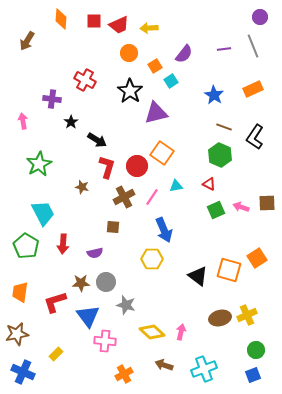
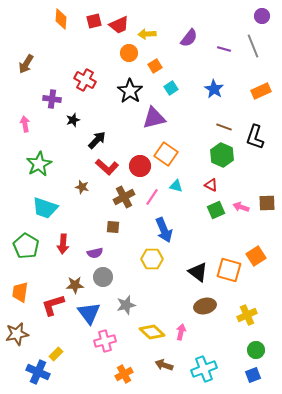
purple circle at (260, 17): moved 2 px right, 1 px up
red square at (94, 21): rotated 14 degrees counterclockwise
yellow arrow at (149, 28): moved 2 px left, 6 px down
brown arrow at (27, 41): moved 1 px left, 23 px down
purple line at (224, 49): rotated 24 degrees clockwise
purple semicircle at (184, 54): moved 5 px right, 16 px up
cyan square at (171, 81): moved 7 px down
orange rectangle at (253, 89): moved 8 px right, 2 px down
blue star at (214, 95): moved 6 px up
purple triangle at (156, 113): moved 2 px left, 5 px down
pink arrow at (23, 121): moved 2 px right, 3 px down
black star at (71, 122): moved 2 px right, 2 px up; rotated 16 degrees clockwise
black L-shape at (255, 137): rotated 15 degrees counterclockwise
black arrow at (97, 140): rotated 78 degrees counterclockwise
orange square at (162, 153): moved 4 px right, 1 px down
green hexagon at (220, 155): moved 2 px right
red circle at (137, 166): moved 3 px right
red L-shape at (107, 167): rotated 115 degrees clockwise
red triangle at (209, 184): moved 2 px right, 1 px down
cyan triangle at (176, 186): rotated 24 degrees clockwise
cyan trapezoid at (43, 213): moved 2 px right, 5 px up; rotated 136 degrees clockwise
orange square at (257, 258): moved 1 px left, 2 px up
black triangle at (198, 276): moved 4 px up
gray circle at (106, 282): moved 3 px left, 5 px up
brown star at (81, 283): moved 6 px left, 2 px down
red L-shape at (55, 302): moved 2 px left, 3 px down
gray star at (126, 305): rotated 30 degrees counterclockwise
blue triangle at (88, 316): moved 1 px right, 3 px up
brown ellipse at (220, 318): moved 15 px left, 12 px up
pink cross at (105, 341): rotated 20 degrees counterclockwise
blue cross at (23, 372): moved 15 px right
